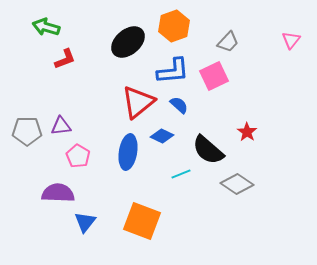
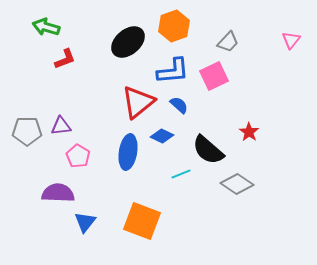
red star: moved 2 px right
